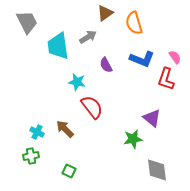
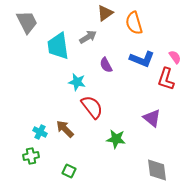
cyan cross: moved 3 px right
green star: moved 17 px left; rotated 18 degrees clockwise
